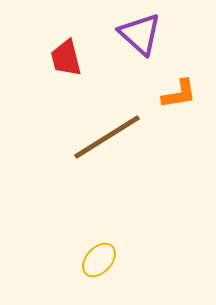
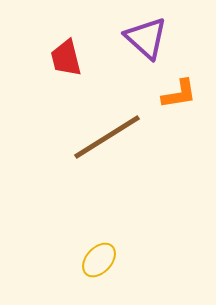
purple triangle: moved 6 px right, 4 px down
